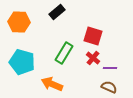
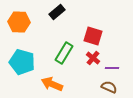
purple line: moved 2 px right
